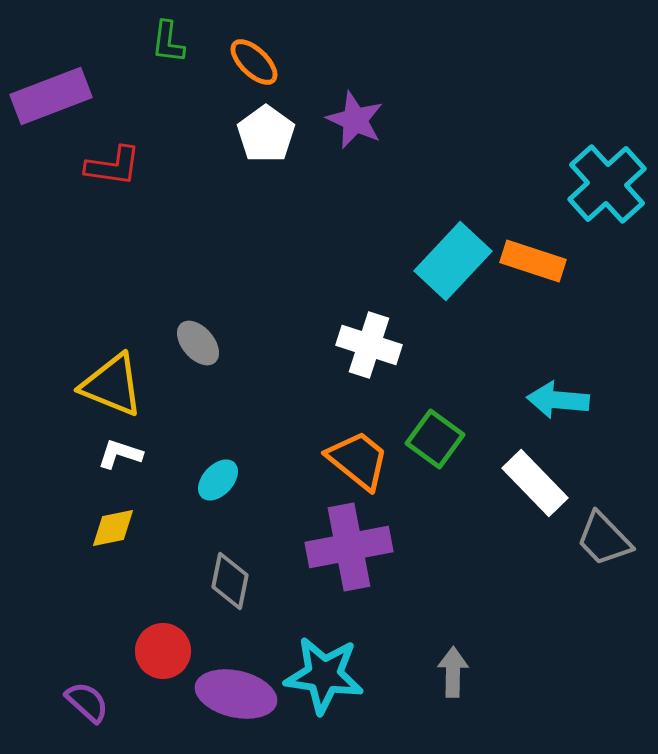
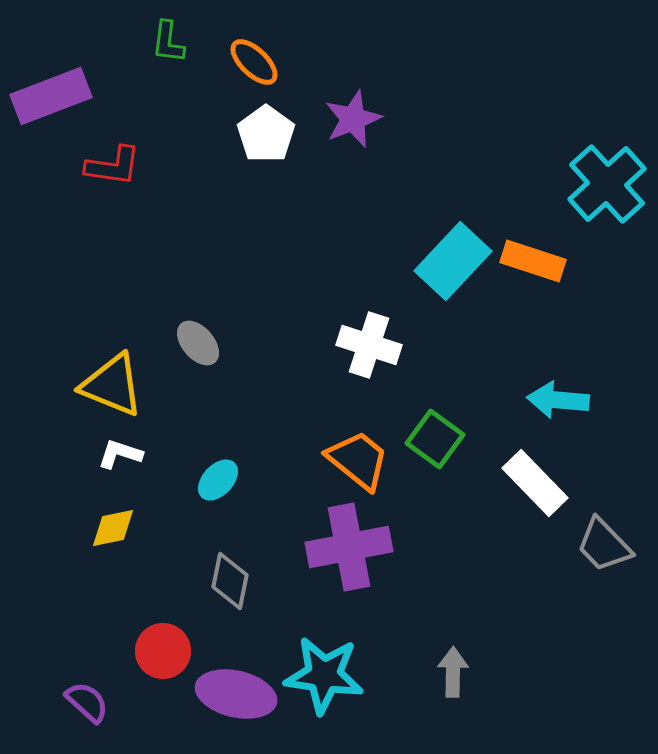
purple star: moved 2 px left, 1 px up; rotated 26 degrees clockwise
gray trapezoid: moved 6 px down
